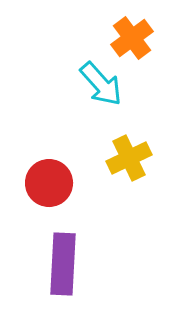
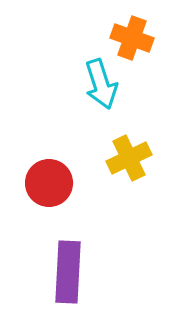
orange cross: rotated 33 degrees counterclockwise
cyan arrow: rotated 24 degrees clockwise
purple rectangle: moved 5 px right, 8 px down
